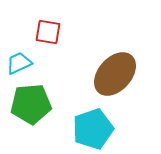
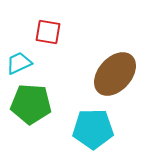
green pentagon: rotated 9 degrees clockwise
cyan pentagon: rotated 18 degrees clockwise
